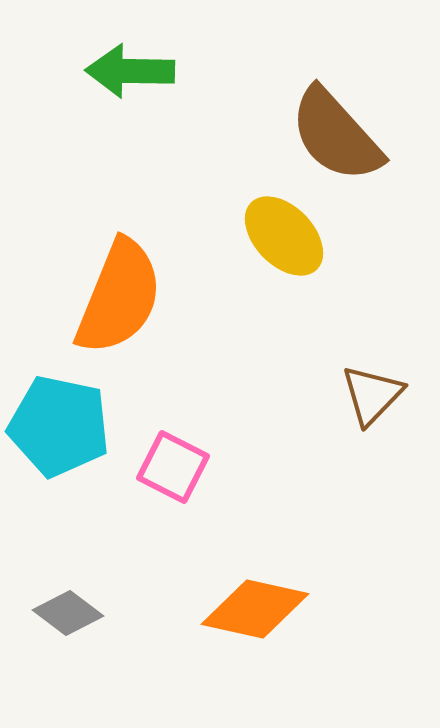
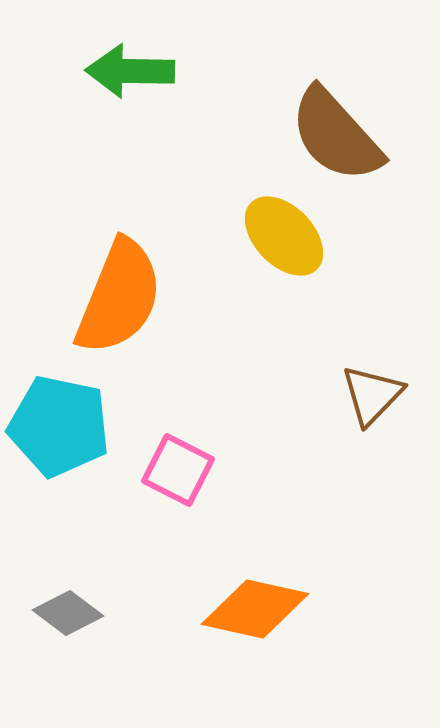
pink square: moved 5 px right, 3 px down
